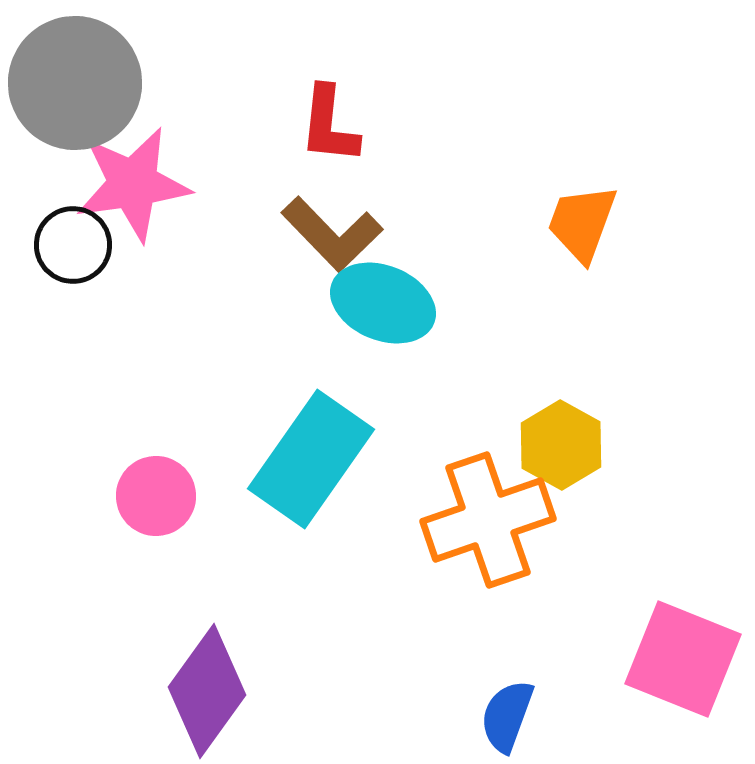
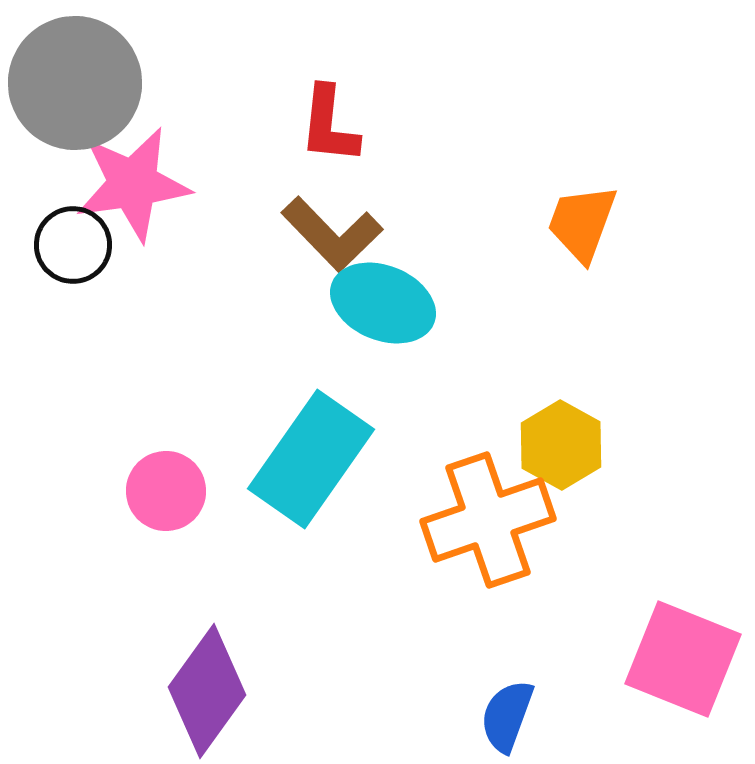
pink circle: moved 10 px right, 5 px up
